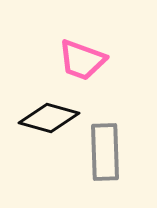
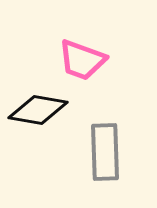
black diamond: moved 11 px left, 8 px up; rotated 6 degrees counterclockwise
